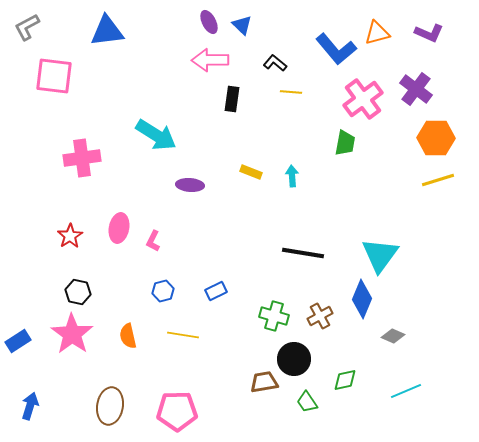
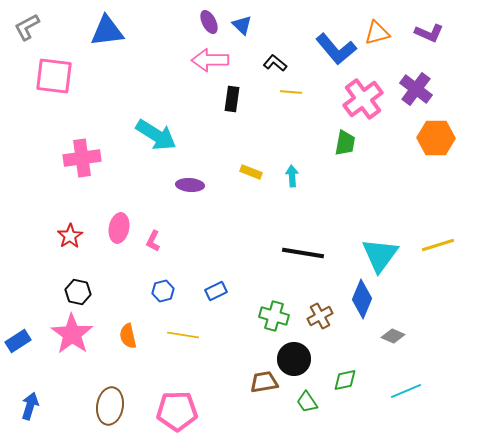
yellow line at (438, 180): moved 65 px down
